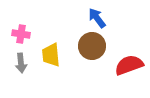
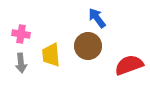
brown circle: moved 4 px left
